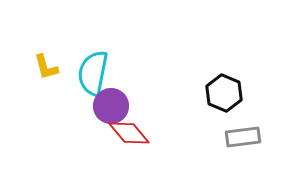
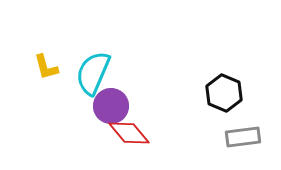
cyan semicircle: rotated 12 degrees clockwise
